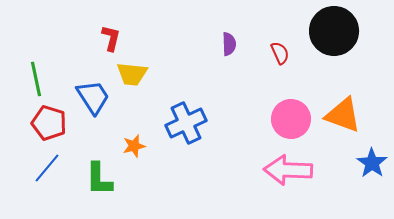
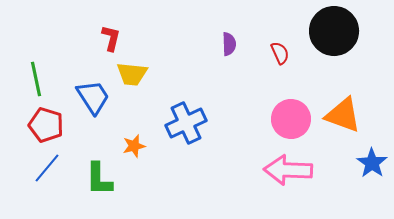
red pentagon: moved 3 px left, 2 px down
